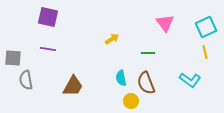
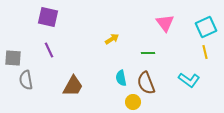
purple line: moved 1 px right, 1 px down; rotated 56 degrees clockwise
cyan L-shape: moved 1 px left
yellow circle: moved 2 px right, 1 px down
